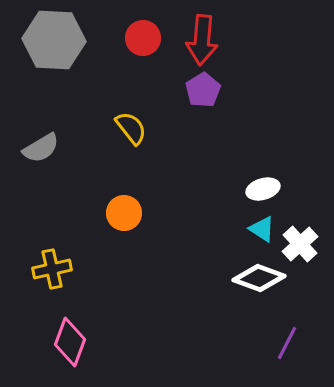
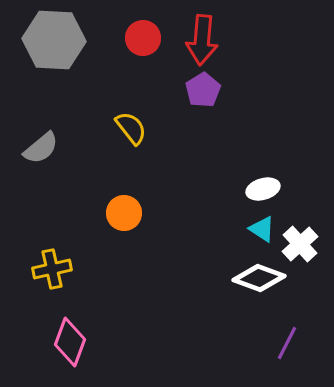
gray semicircle: rotated 9 degrees counterclockwise
